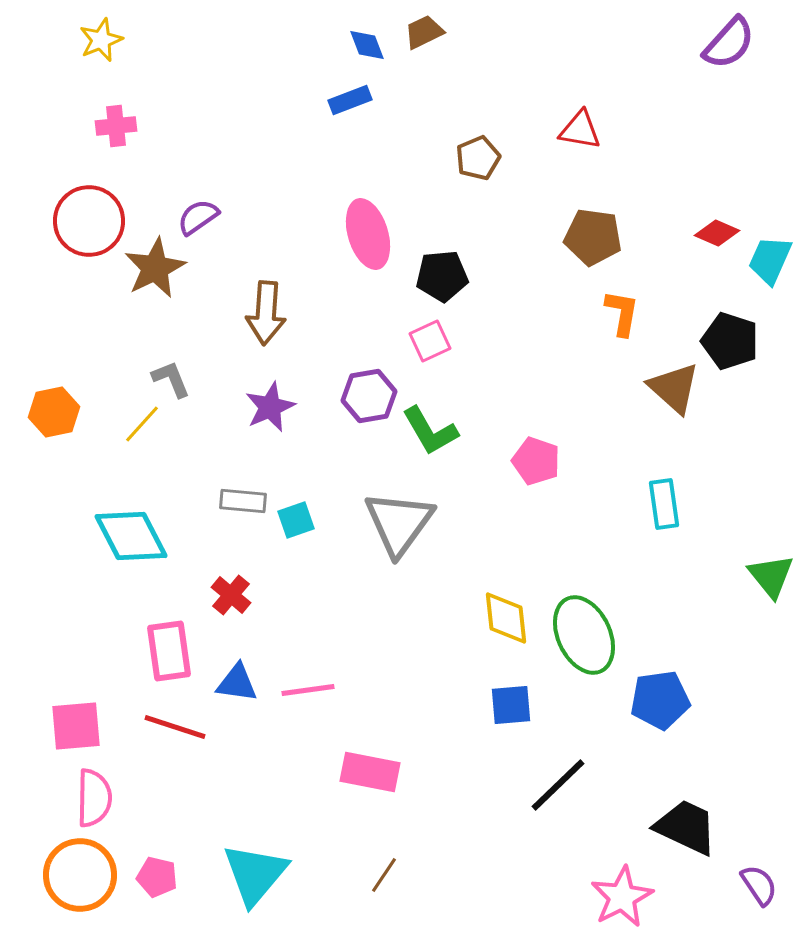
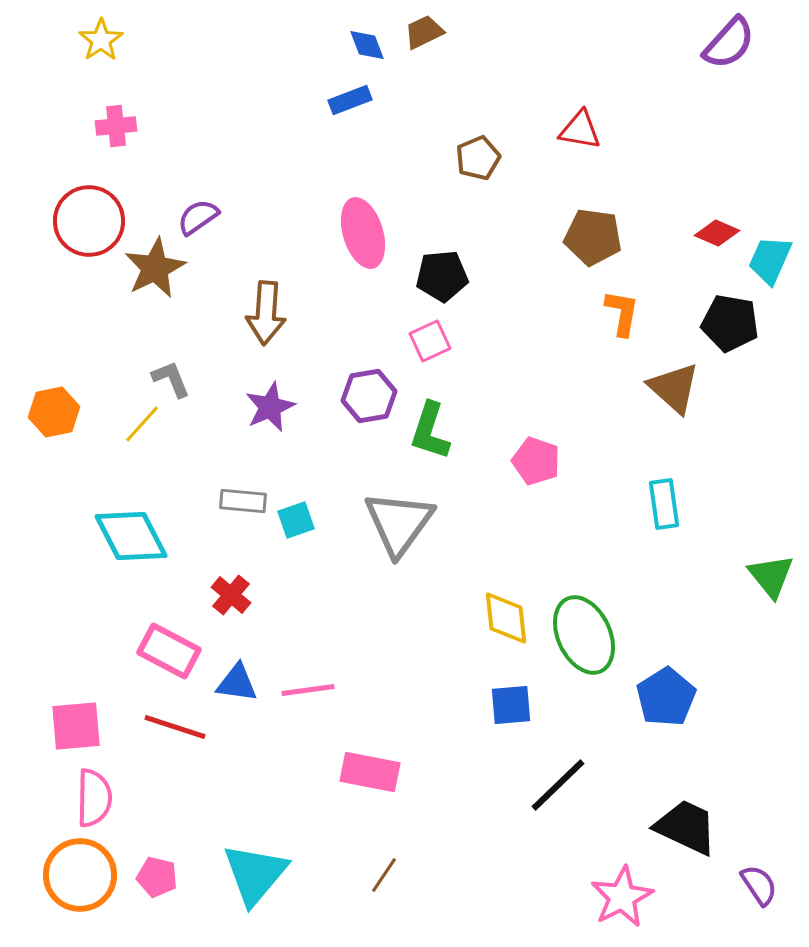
yellow star at (101, 40): rotated 12 degrees counterclockwise
pink ellipse at (368, 234): moved 5 px left, 1 px up
black pentagon at (730, 341): moved 18 px up; rotated 8 degrees counterclockwise
green L-shape at (430, 431): rotated 48 degrees clockwise
pink rectangle at (169, 651): rotated 54 degrees counterclockwise
blue pentagon at (660, 700): moved 6 px right, 3 px up; rotated 24 degrees counterclockwise
